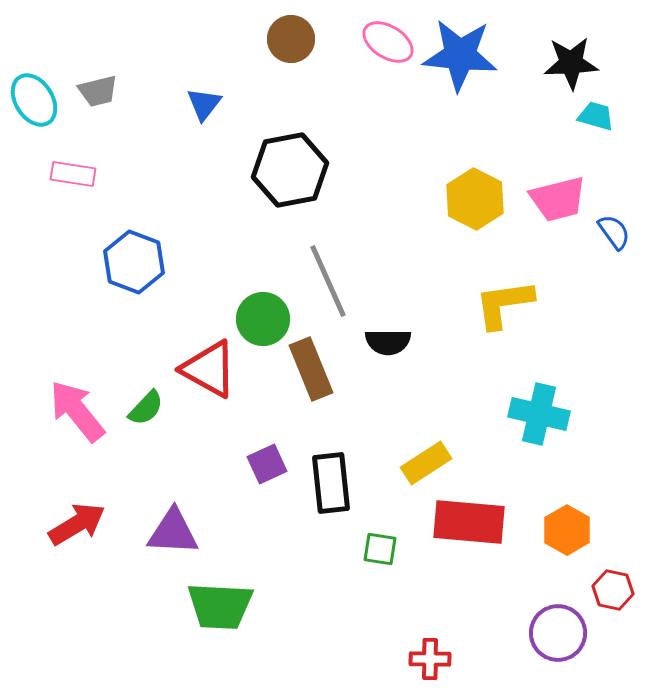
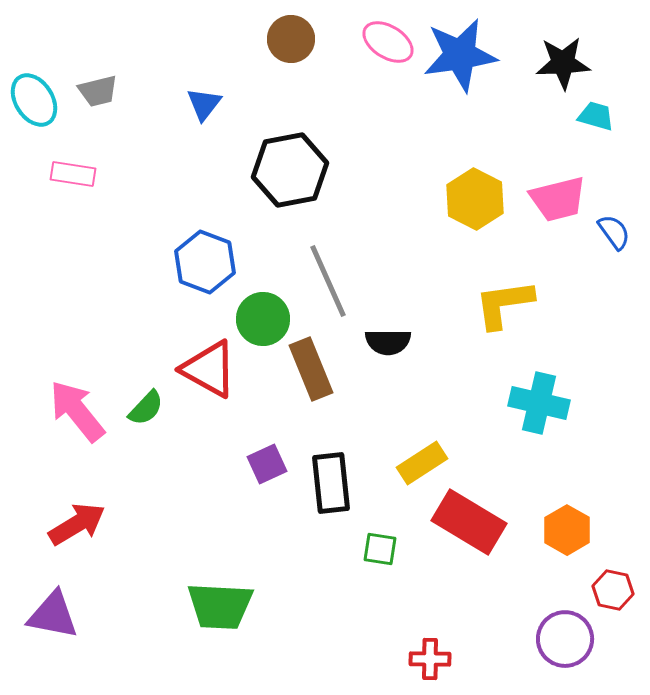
blue star: rotated 14 degrees counterclockwise
black star: moved 8 px left
blue hexagon: moved 71 px right
cyan cross: moved 11 px up
yellow rectangle: moved 4 px left
red rectangle: rotated 26 degrees clockwise
purple triangle: moved 120 px left, 83 px down; rotated 8 degrees clockwise
purple circle: moved 7 px right, 6 px down
